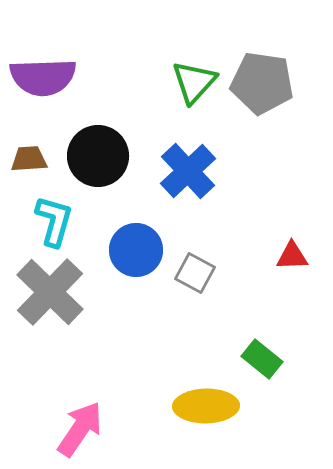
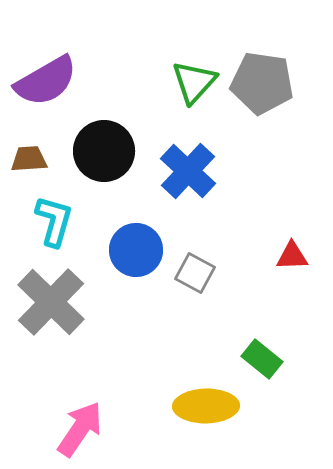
purple semicircle: moved 3 px right, 4 px down; rotated 28 degrees counterclockwise
black circle: moved 6 px right, 5 px up
blue cross: rotated 4 degrees counterclockwise
gray cross: moved 1 px right, 10 px down
